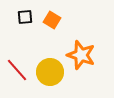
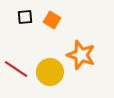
red line: moved 1 px left, 1 px up; rotated 15 degrees counterclockwise
